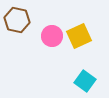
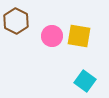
brown hexagon: moved 1 px left, 1 px down; rotated 15 degrees clockwise
yellow square: rotated 35 degrees clockwise
